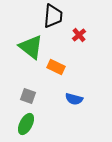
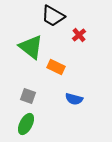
black trapezoid: rotated 115 degrees clockwise
